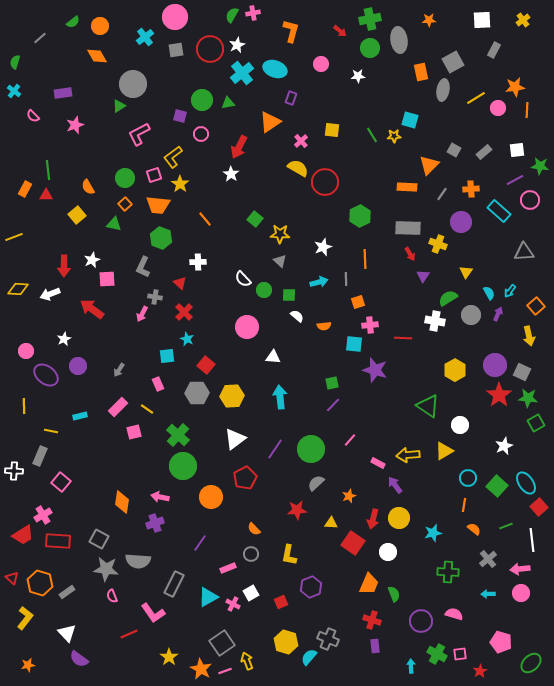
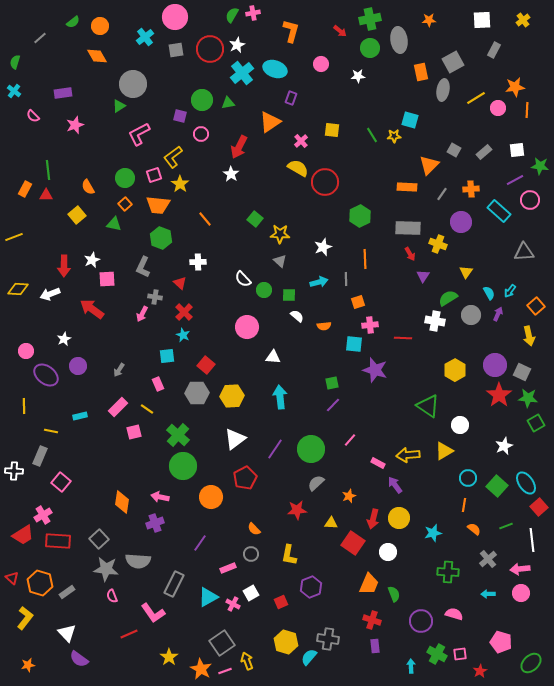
cyan star at (187, 339): moved 4 px left, 4 px up
gray square at (99, 539): rotated 18 degrees clockwise
gray cross at (328, 639): rotated 15 degrees counterclockwise
